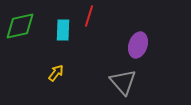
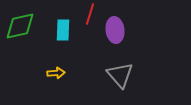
red line: moved 1 px right, 2 px up
purple ellipse: moved 23 px left, 15 px up; rotated 25 degrees counterclockwise
yellow arrow: rotated 48 degrees clockwise
gray triangle: moved 3 px left, 7 px up
